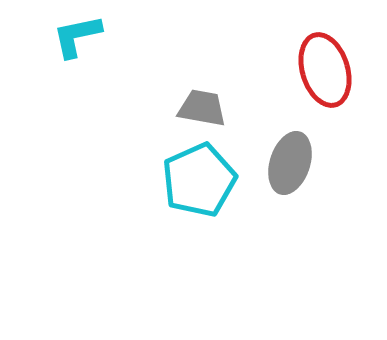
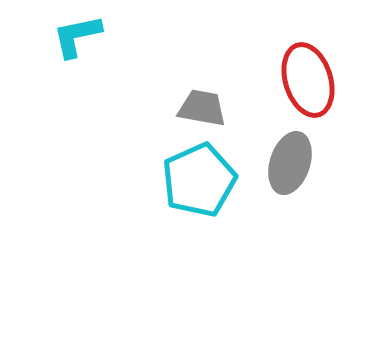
red ellipse: moved 17 px left, 10 px down
